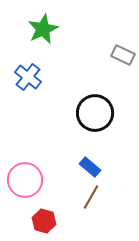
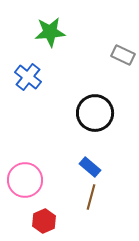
green star: moved 7 px right, 3 px down; rotated 20 degrees clockwise
brown line: rotated 15 degrees counterclockwise
red hexagon: rotated 20 degrees clockwise
